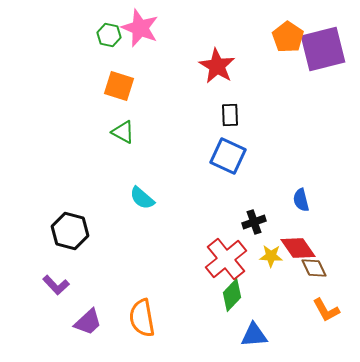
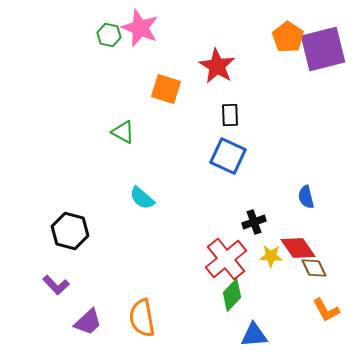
orange square: moved 47 px right, 3 px down
blue semicircle: moved 5 px right, 3 px up
